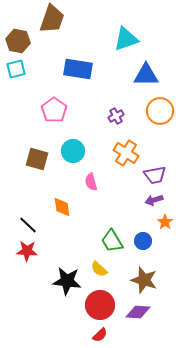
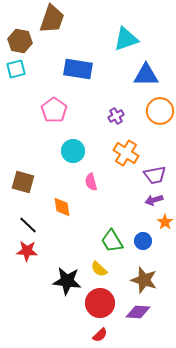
brown hexagon: moved 2 px right
brown square: moved 14 px left, 23 px down
red circle: moved 2 px up
